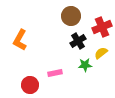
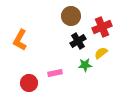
red circle: moved 1 px left, 2 px up
